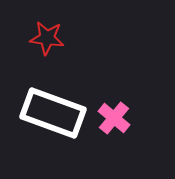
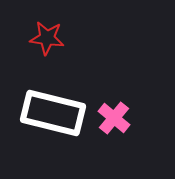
white rectangle: rotated 6 degrees counterclockwise
